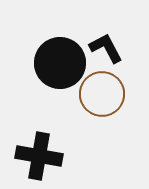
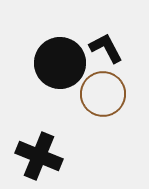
brown circle: moved 1 px right
black cross: rotated 12 degrees clockwise
